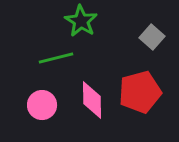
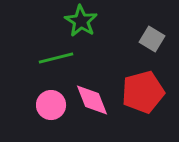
gray square: moved 2 px down; rotated 10 degrees counterclockwise
red pentagon: moved 3 px right
pink diamond: rotated 21 degrees counterclockwise
pink circle: moved 9 px right
